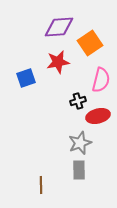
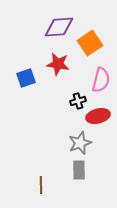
red star: moved 2 px down; rotated 20 degrees clockwise
